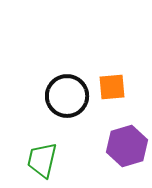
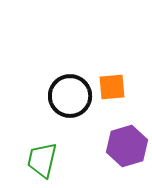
black circle: moved 3 px right
